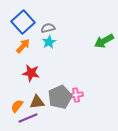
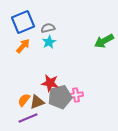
blue square: rotated 20 degrees clockwise
red star: moved 19 px right, 10 px down
gray pentagon: rotated 10 degrees clockwise
brown triangle: rotated 14 degrees counterclockwise
orange semicircle: moved 7 px right, 6 px up
